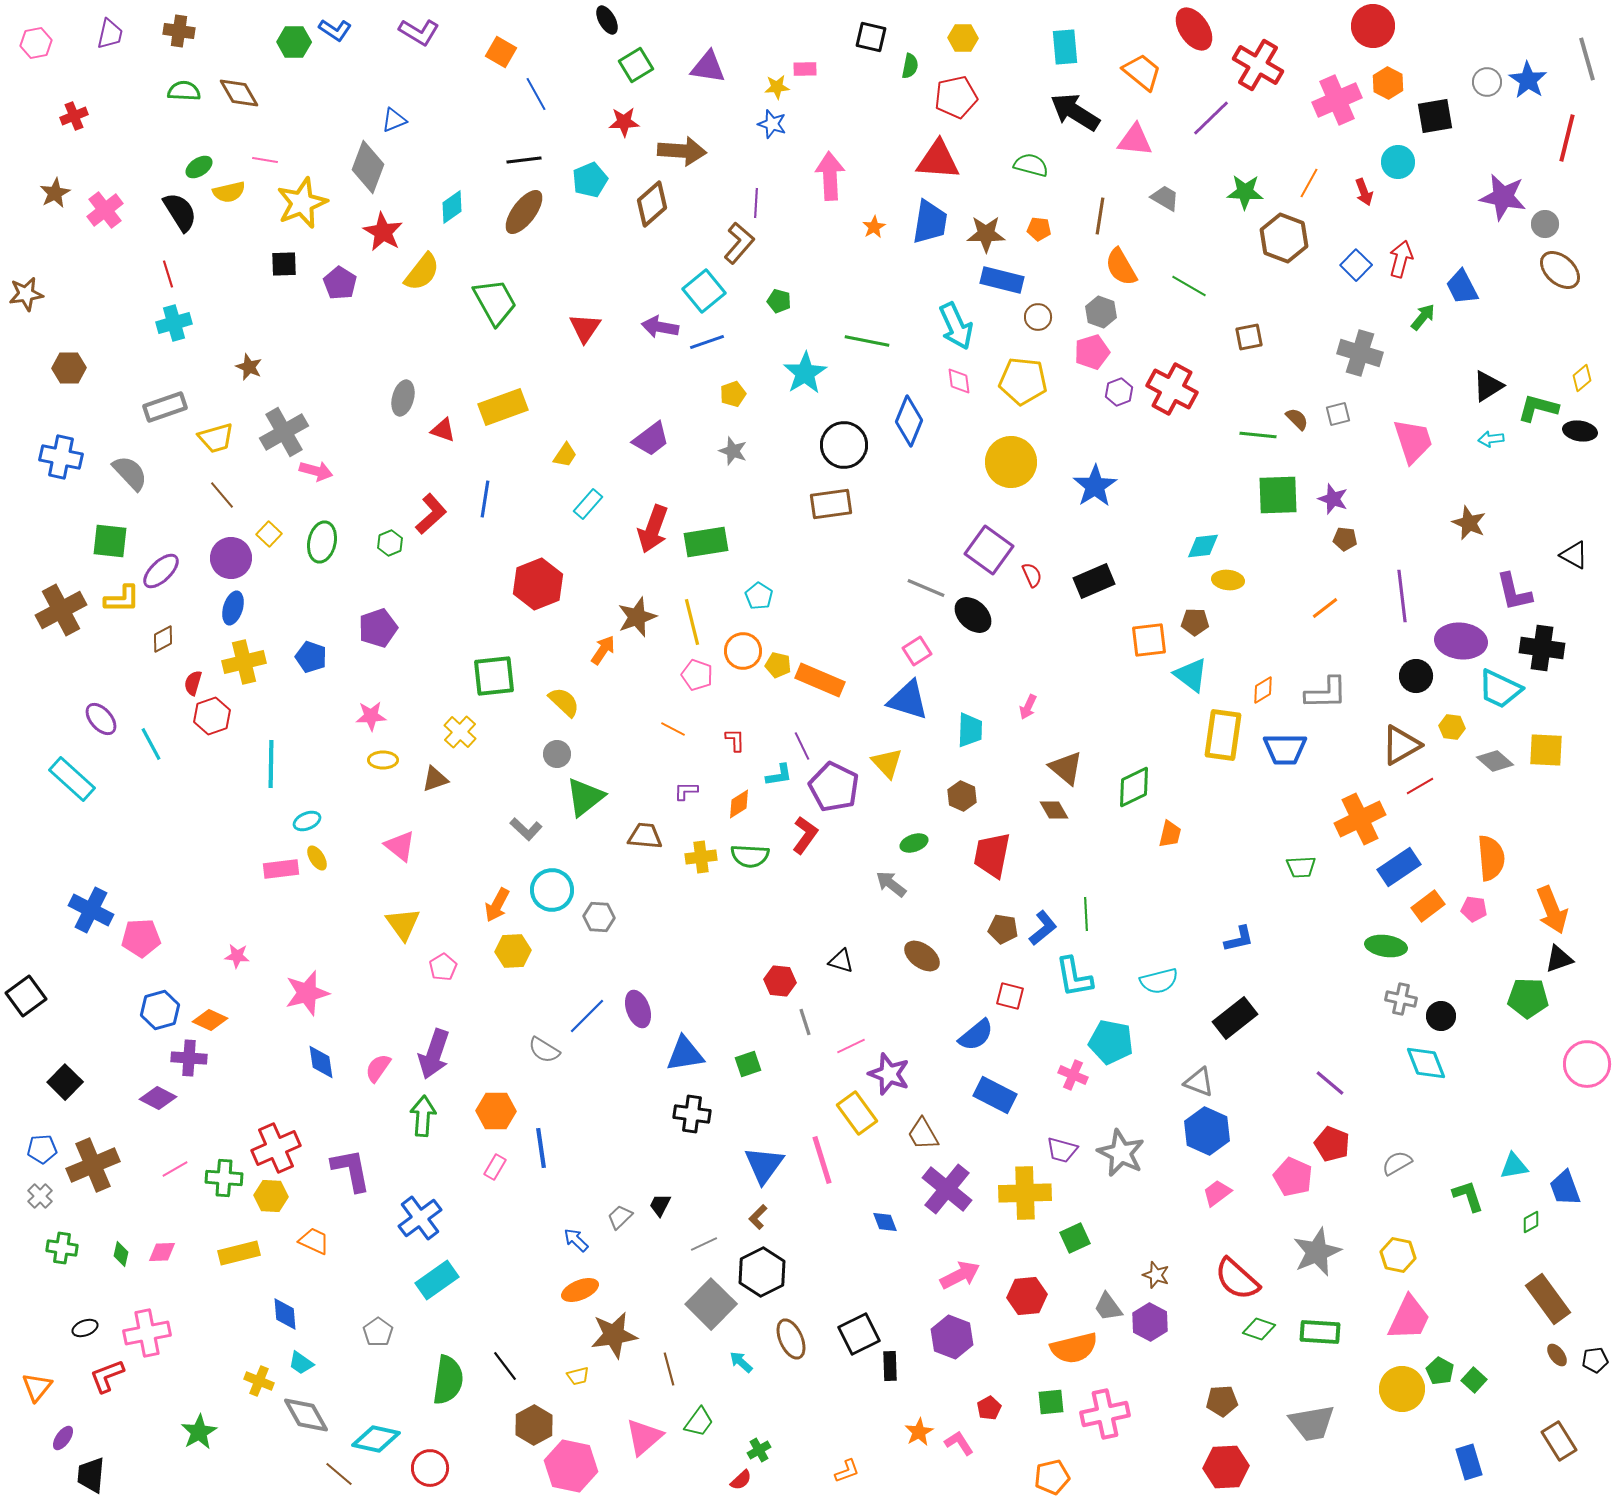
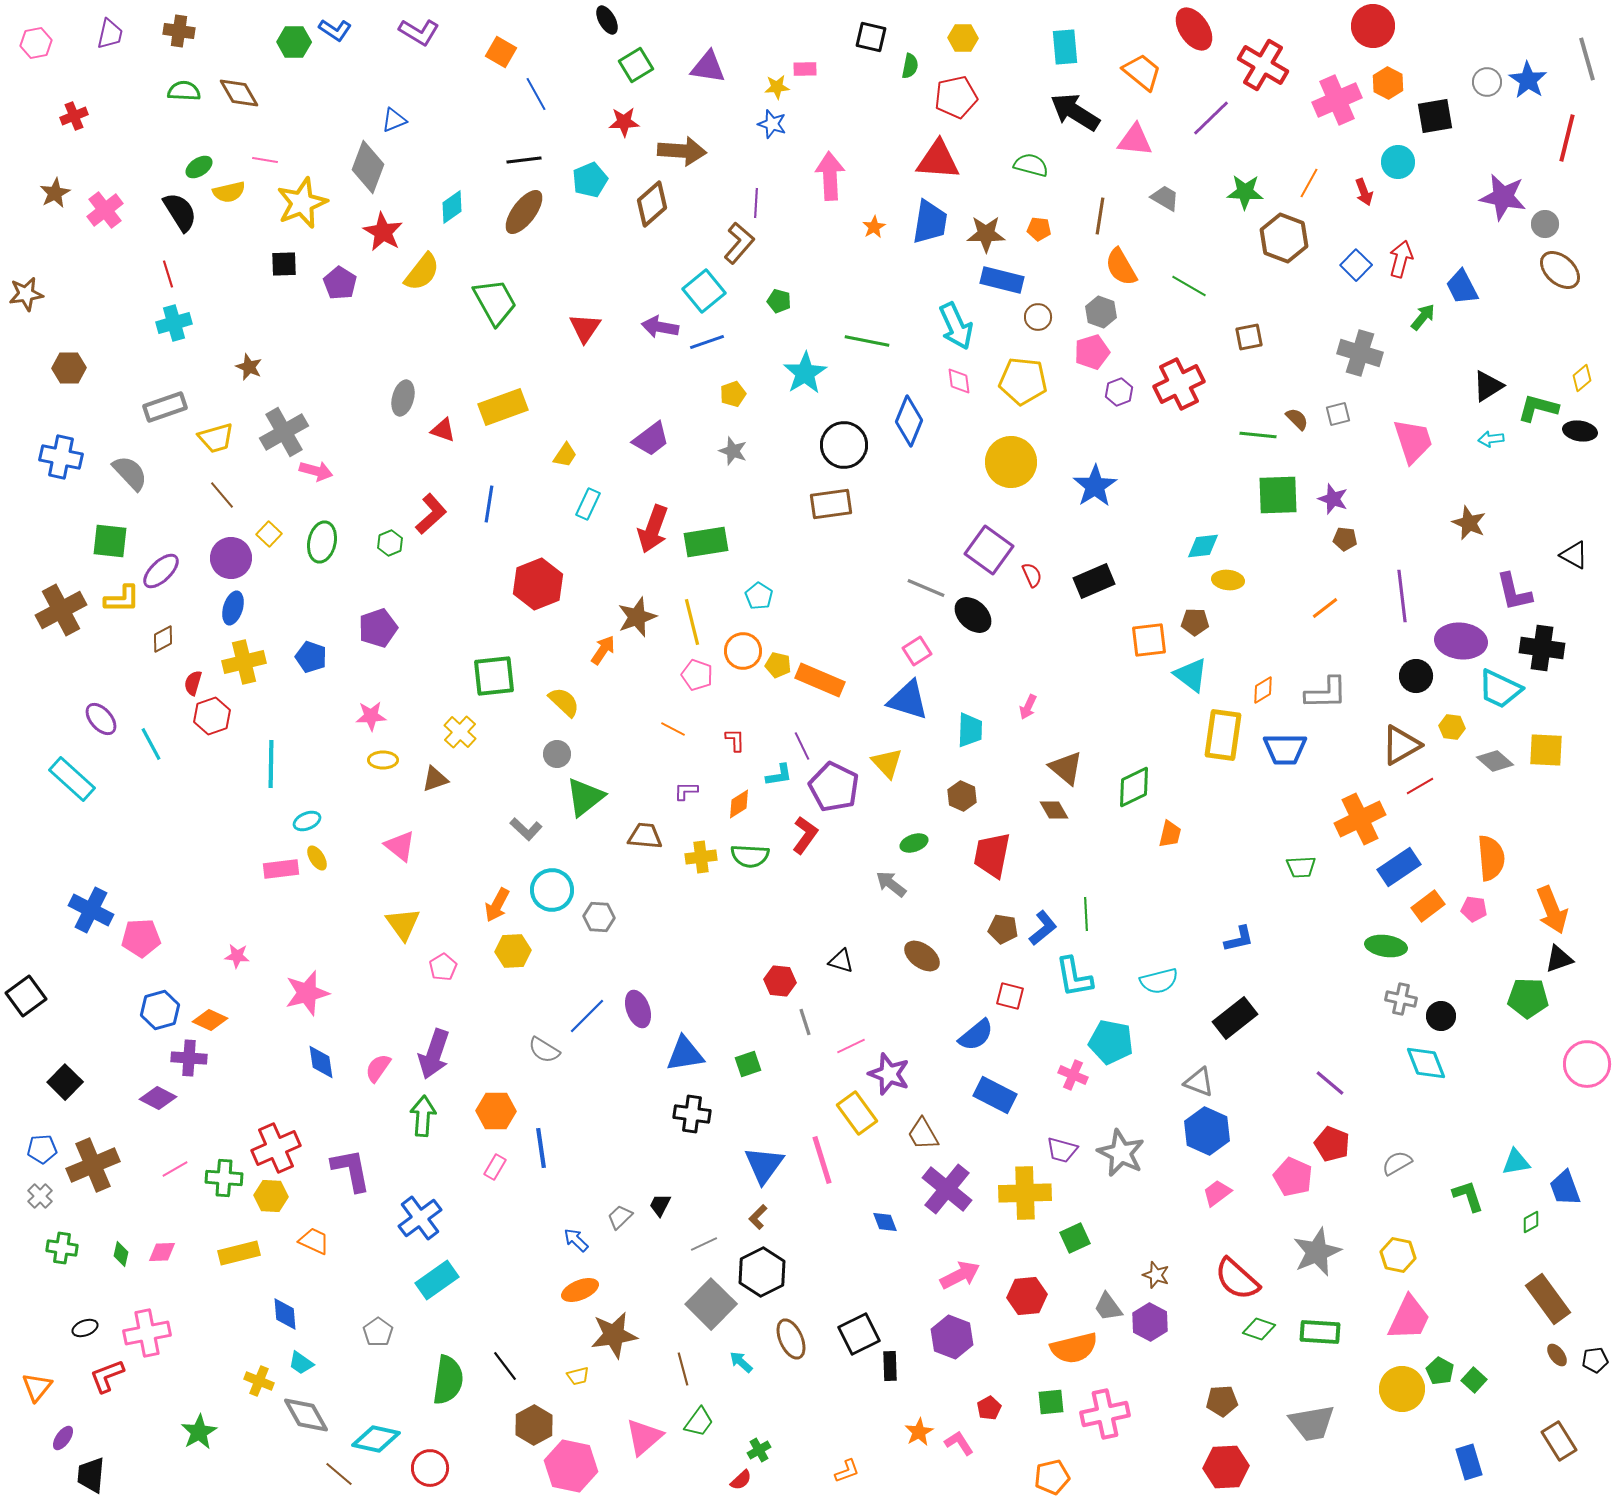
red cross at (1258, 65): moved 5 px right
red cross at (1172, 389): moved 7 px right, 5 px up; rotated 36 degrees clockwise
blue line at (485, 499): moved 4 px right, 5 px down
cyan rectangle at (588, 504): rotated 16 degrees counterclockwise
cyan triangle at (1514, 1166): moved 2 px right, 4 px up
brown line at (669, 1369): moved 14 px right
